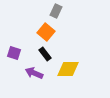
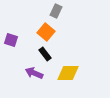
purple square: moved 3 px left, 13 px up
yellow diamond: moved 4 px down
